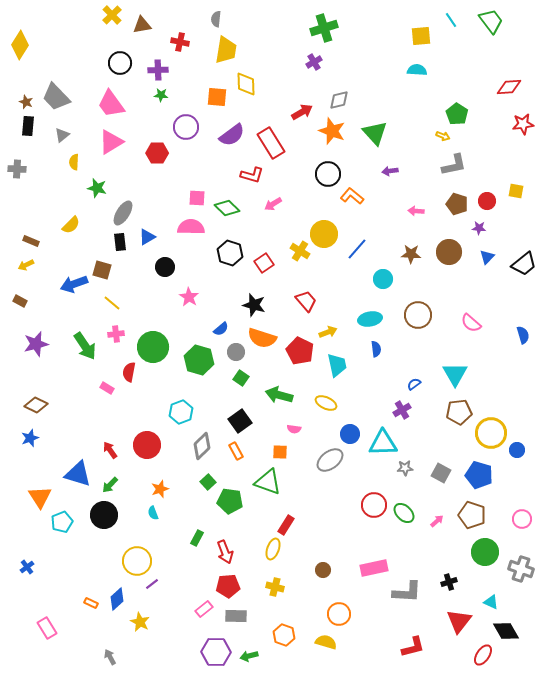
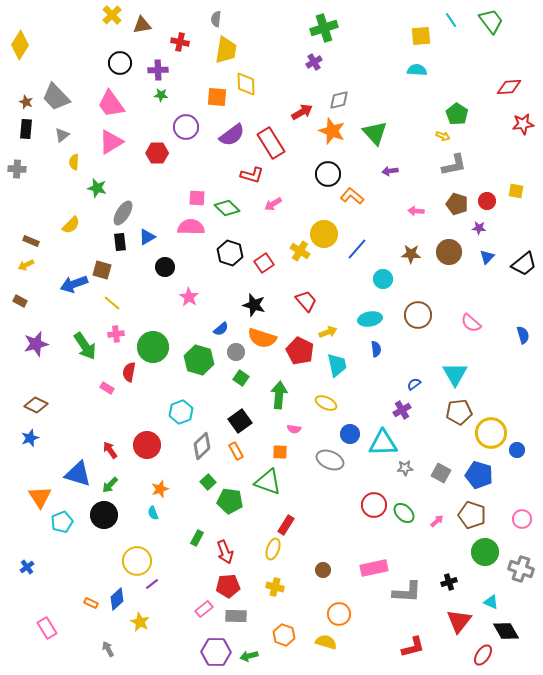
black rectangle at (28, 126): moved 2 px left, 3 px down
green arrow at (279, 395): rotated 80 degrees clockwise
gray ellipse at (330, 460): rotated 60 degrees clockwise
gray arrow at (110, 657): moved 2 px left, 8 px up
